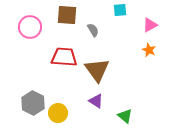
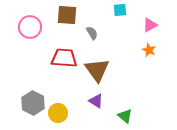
gray semicircle: moved 1 px left, 3 px down
red trapezoid: moved 1 px down
